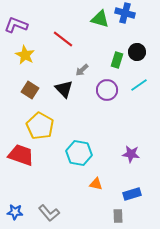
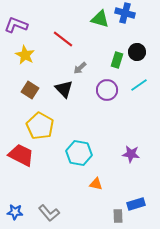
gray arrow: moved 2 px left, 2 px up
red trapezoid: rotated 8 degrees clockwise
blue rectangle: moved 4 px right, 10 px down
